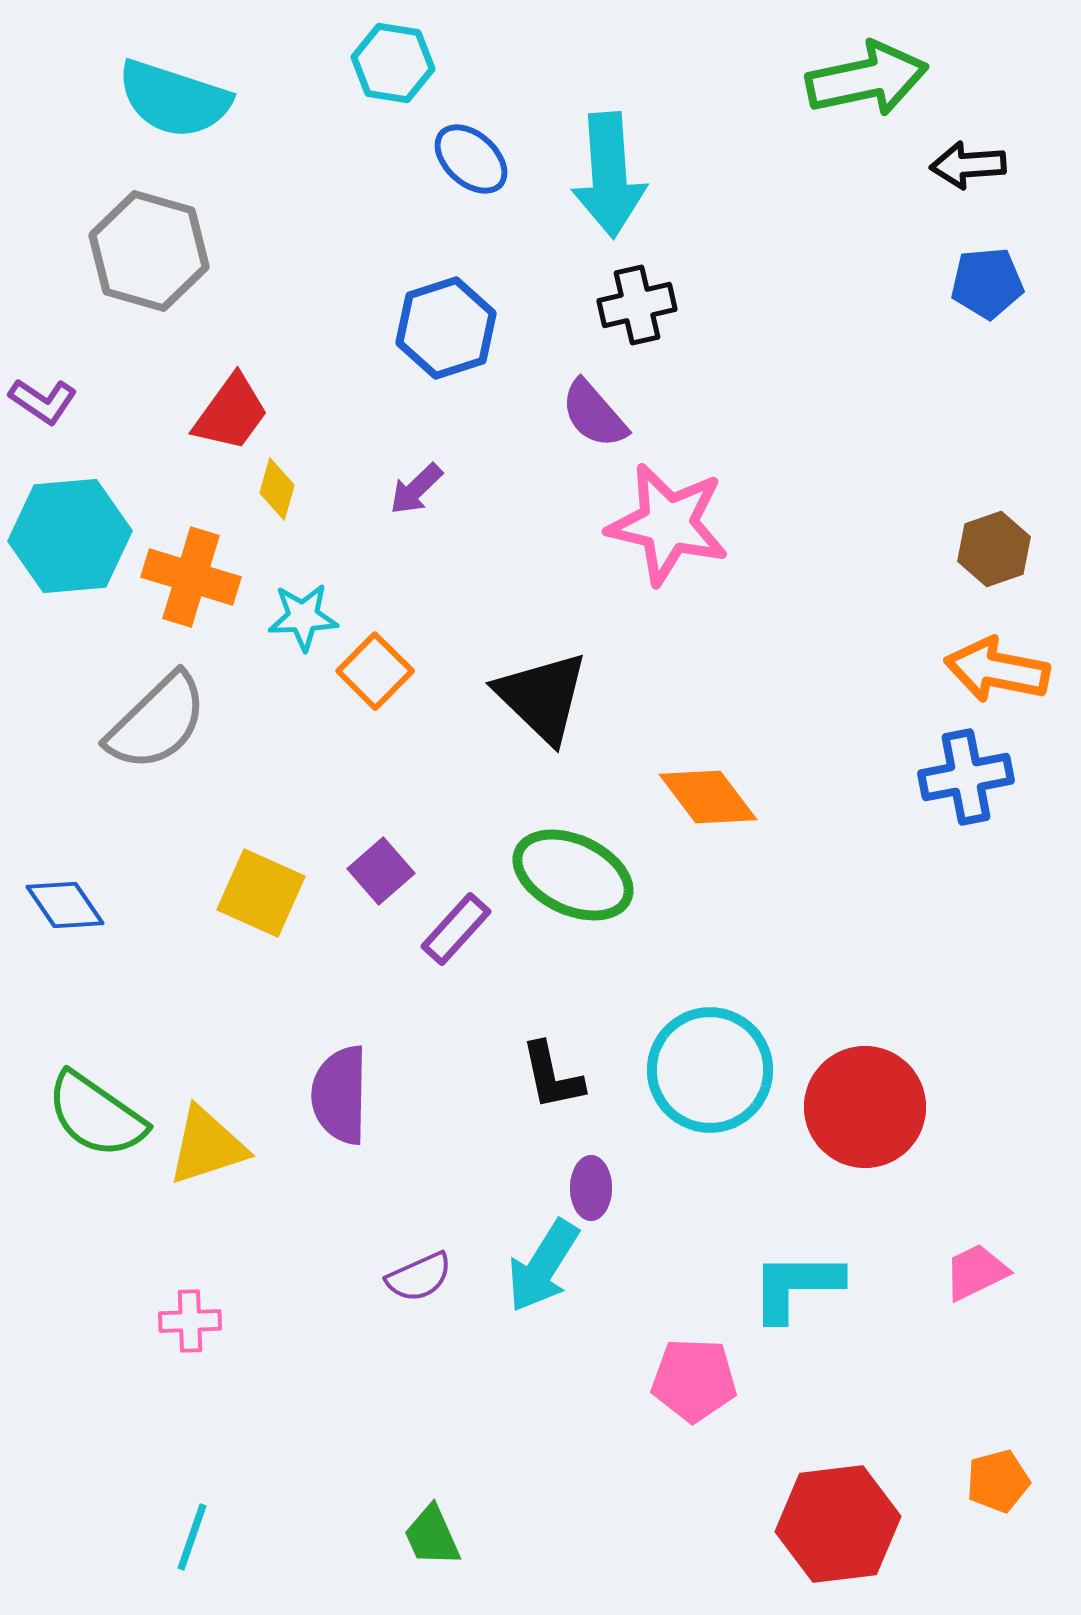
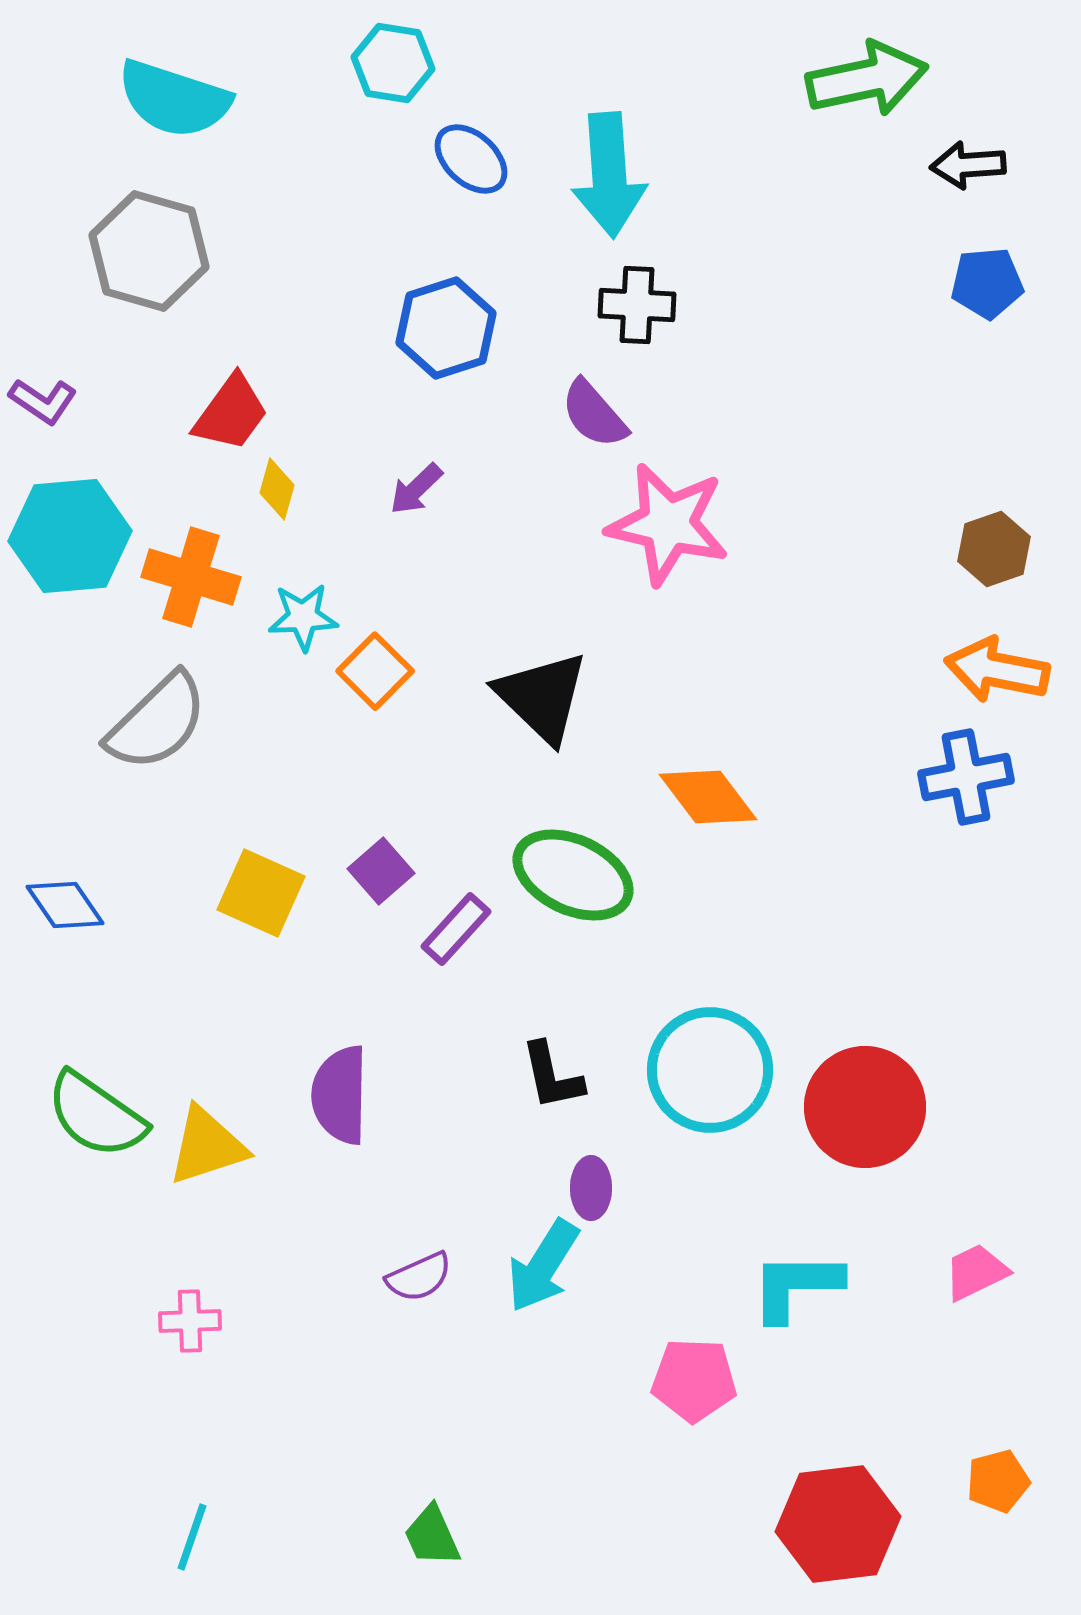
black cross at (637, 305): rotated 16 degrees clockwise
